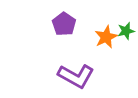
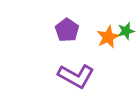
purple pentagon: moved 3 px right, 6 px down
orange star: moved 2 px right
